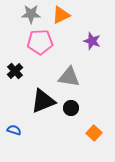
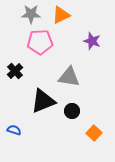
black circle: moved 1 px right, 3 px down
